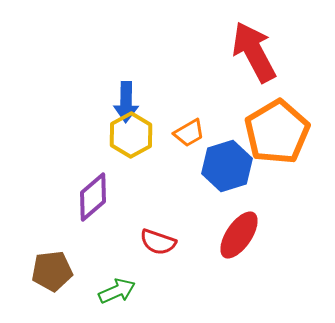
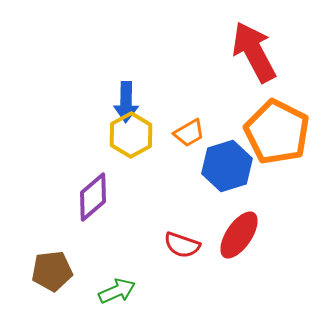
orange pentagon: rotated 14 degrees counterclockwise
red semicircle: moved 24 px right, 3 px down
